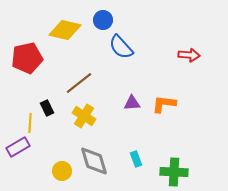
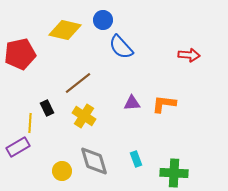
red pentagon: moved 7 px left, 4 px up
brown line: moved 1 px left
green cross: moved 1 px down
